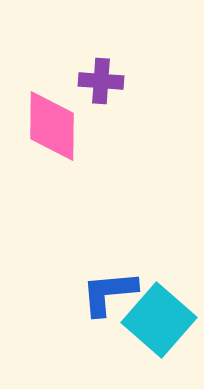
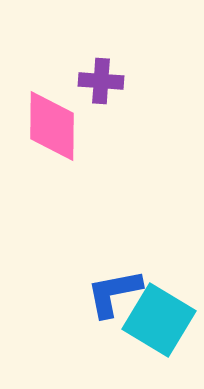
blue L-shape: moved 5 px right; rotated 6 degrees counterclockwise
cyan square: rotated 10 degrees counterclockwise
